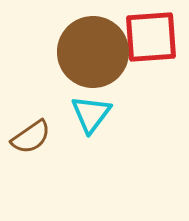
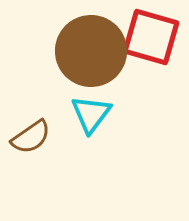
red square: rotated 20 degrees clockwise
brown circle: moved 2 px left, 1 px up
